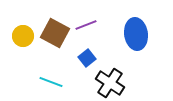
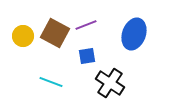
blue ellipse: moved 2 px left; rotated 28 degrees clockwise
blue square: moved 2 px up; rotated 30 degrees clockwise
